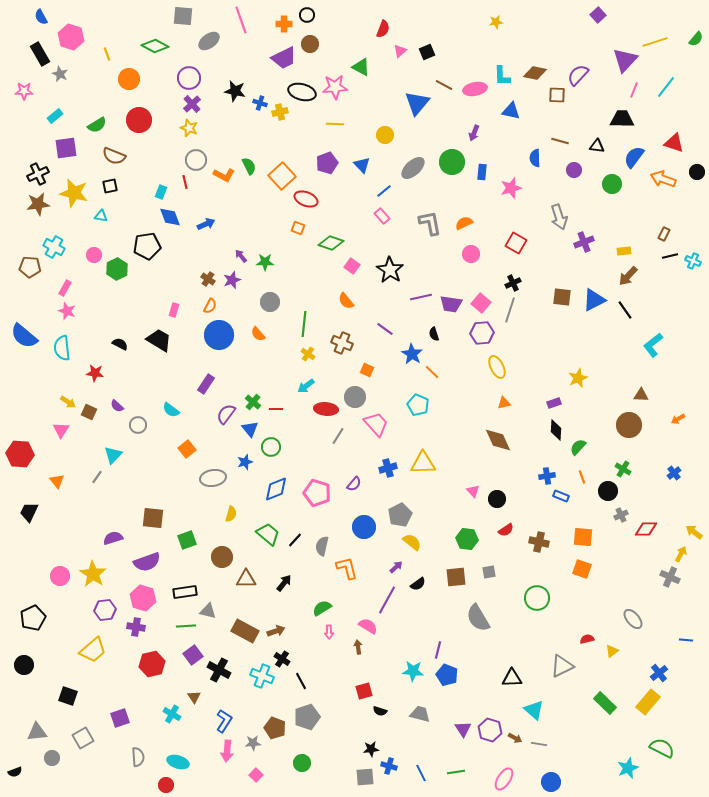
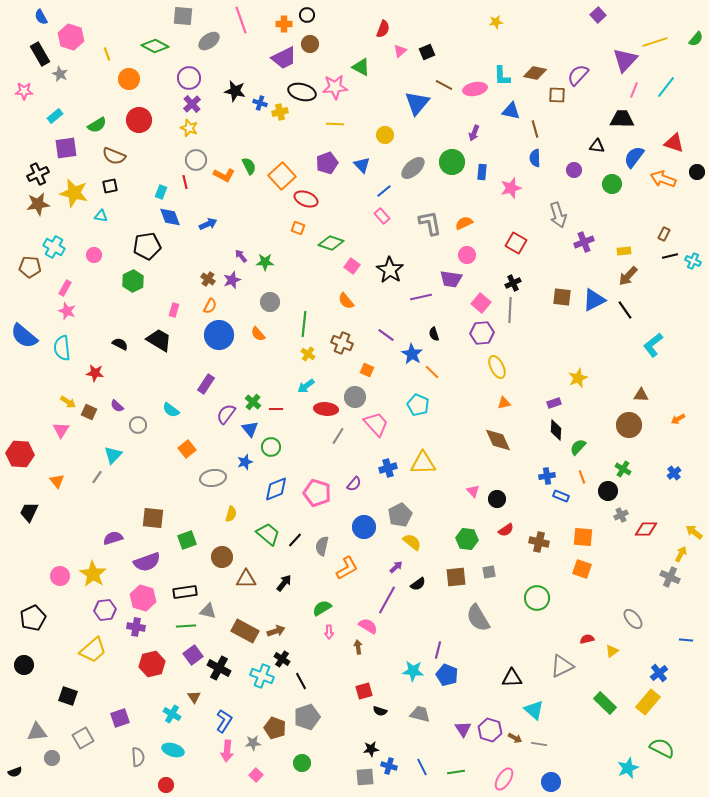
brown line at (560, 141): moved 25 px left, 12 px up; rotated 60 degrees clockwise
gray arrow at (559, 217): moved 1 px left, 2 px up
blue arrow at (206, 224): moved 2 px right
pink circle at (471, 254): moved 4 px left, 1 px down
green hexagon at (117, 269): moved 16 px right, 12 px down
purple trapezoid at (451, 304): moved 25 px up
gray line at (510, 310): rotated 15 degrees counterclockwise
purple line at (385, 329): moved 1 px right, 6 px down
orange L-shape at (347, 568): rotated 75 degrees clockwise
black cross at (219, 670): moved 2 px up
cyan ellipse at (178, 762): moved 5 px left, 12 px up
blue line at (421, 773): moved 1 px right, 6 px up
